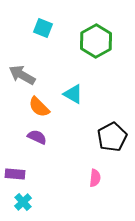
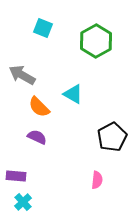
purple rectangle: moved 1 px right, 2 px down
pink semicircle: moved 2 px right, 2 px down
